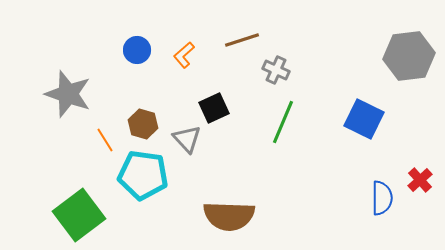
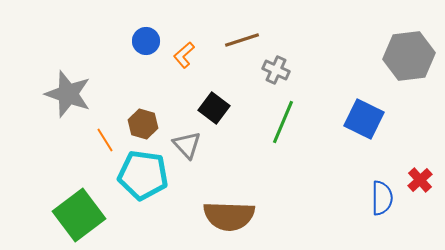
blue circle: moved 9 px right, 9 px up
black square: rotated 28 degrees counterclockwise
gray triangle: moved 6 px down
